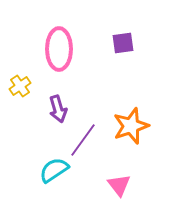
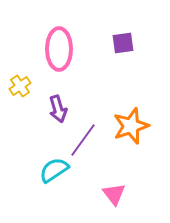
pink triangle: moved 5 px left, 9 px down
